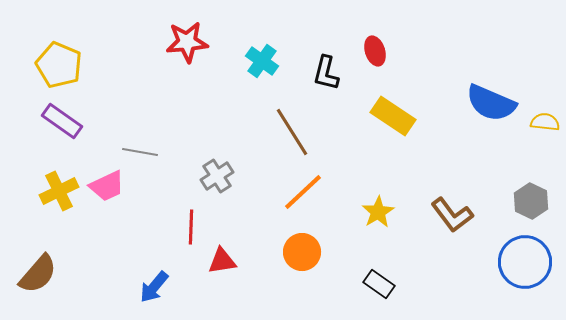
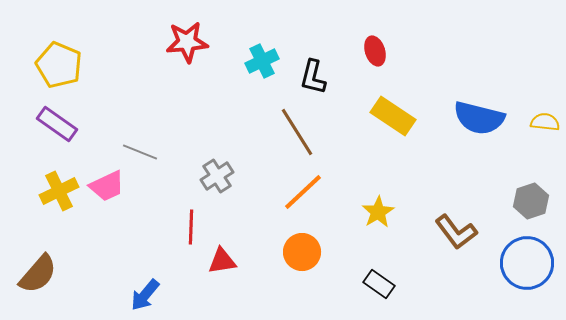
cyan cross: rotated 28 degrees clockwise
black L-shape: moved 13 px left, 4 px down
blue semicircle: moved 12 px left, 15 px down; rotated 9 degrees counterclockwise
purple rectangle: moved 5 px left, 3 px down
brown line: moved 5 px right
gray line: rotated 12 degrees clockwise
gray hexagon: rotated 16 degrees clockwise
brown L-shape: moved 4 px right, 17 px down
blue circle: moved 2 px right, 1 px down
blue arrow: moved 9 px left, 8 px down
